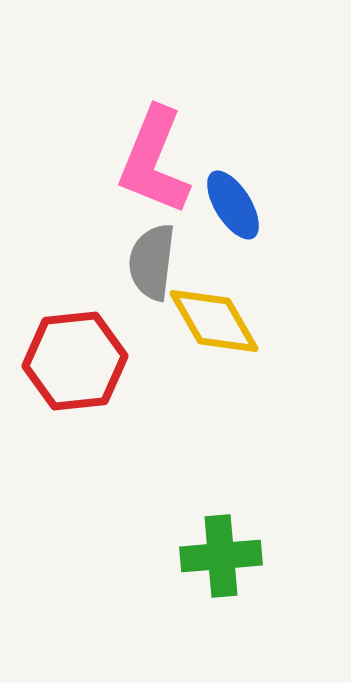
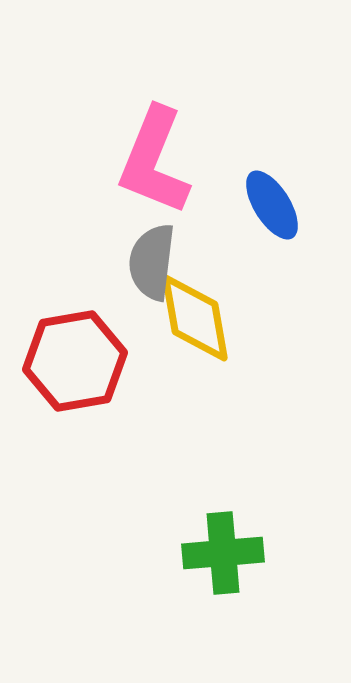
blue ellipse: moved 39 px right
yellow diamond: moved 19 px left, 3 px up; rotated 20 degrees clockwise
red hexagon: rotated 4 degrees counterclockwise
green cross: moved 2 px right, 3 px up
